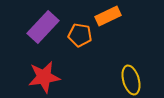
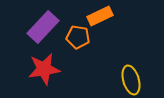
orange rectangle: moved 8 px left
orange pentagon: moved 2 px left, 2 px down
red star: moved 8 px up
